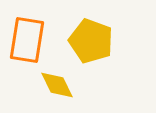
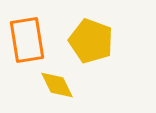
orange rectangle: rotated 18 degrees counterclockwise
